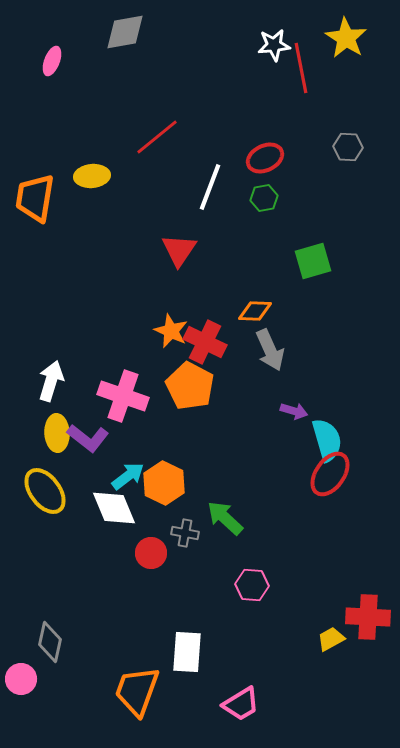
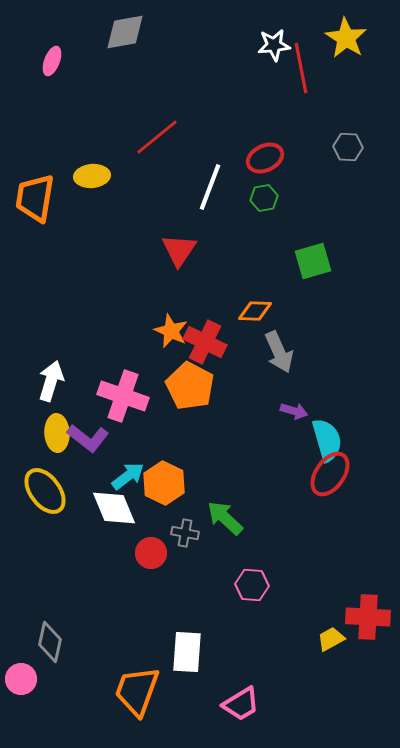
gray arrow at (270, 350): moved 9 px right, 2 px down
